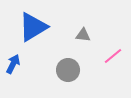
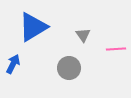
gray triangle: rotated 49 degrees clockwise
pink line: moved 3 px right, 7 px up; rotated 36 degrees clockwise
gray circle: moved 1 px right, 2 px up
